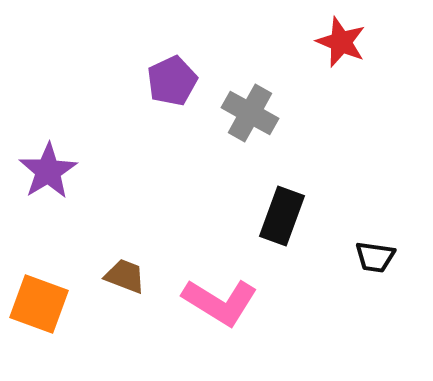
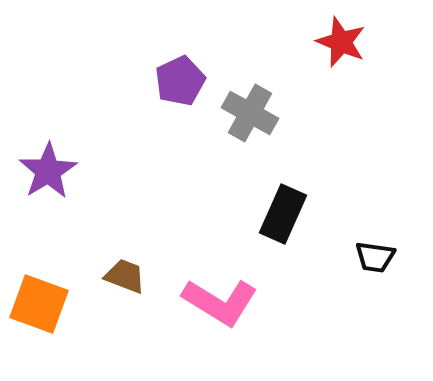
purple pentagon: moved 8 px right
black rectangle: moved 1 px right, 2 px up; rotated 4 degrees clockwise
